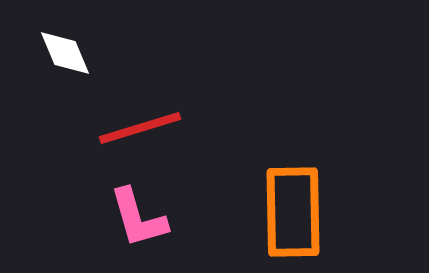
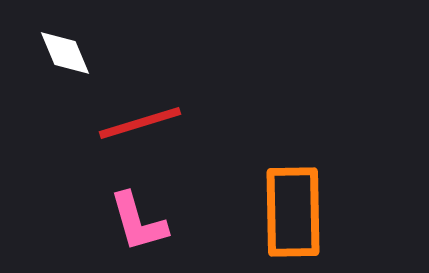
red line: moved 5 px up
pink L-shape: moved 4 px down
